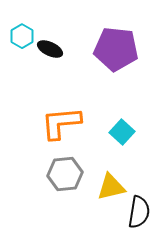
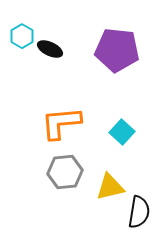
purple pentagon: moved 1 px right, 1 px down
gray hexagon: moved 2 px up
yellow triangle: moved 1 px left
